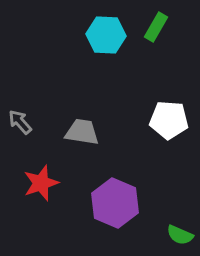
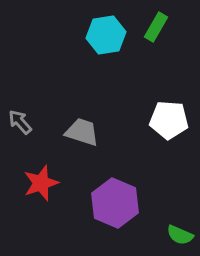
cyan hexagon: rotated 12 degrees counterclockwise
gray trapezoid: rotated 9 degrees clockwise
